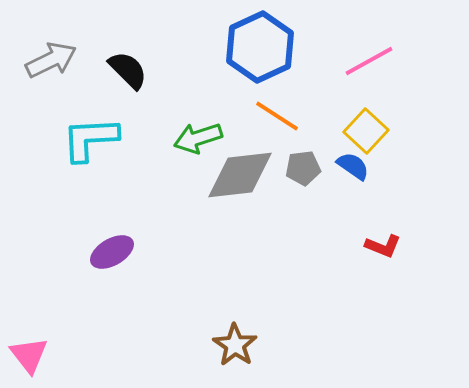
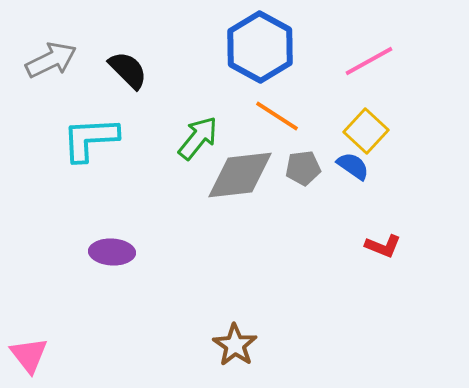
blue hexagon: rotated 6 degrees counterclockwise
green arrow: rotated 147 degrees clockwise
purple ellipse: rotated 33 degrees clockwise
